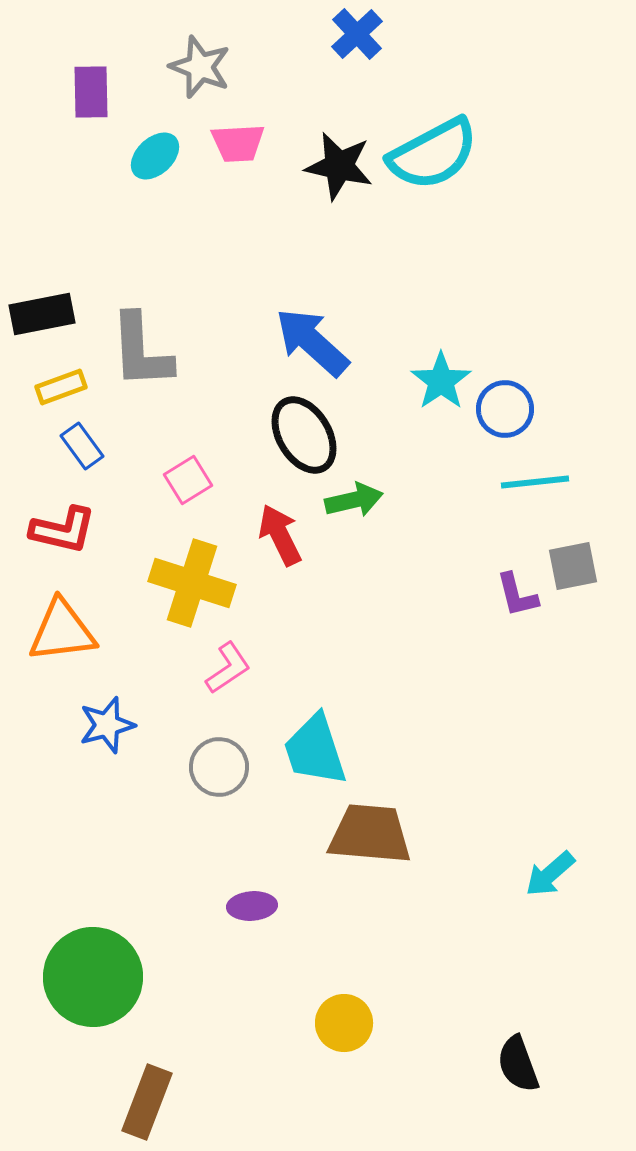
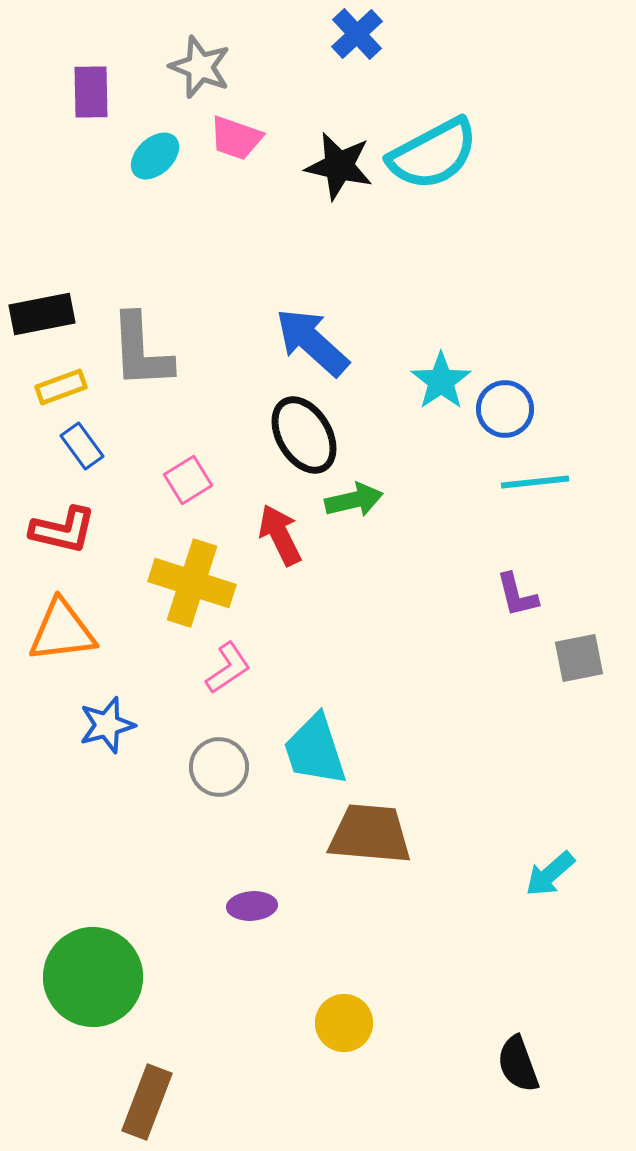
pink trapezoid: moved 2 px left, 5 px up; rotated 22 degrees clockwise
gray square: moved 6 px right, 92 px down
